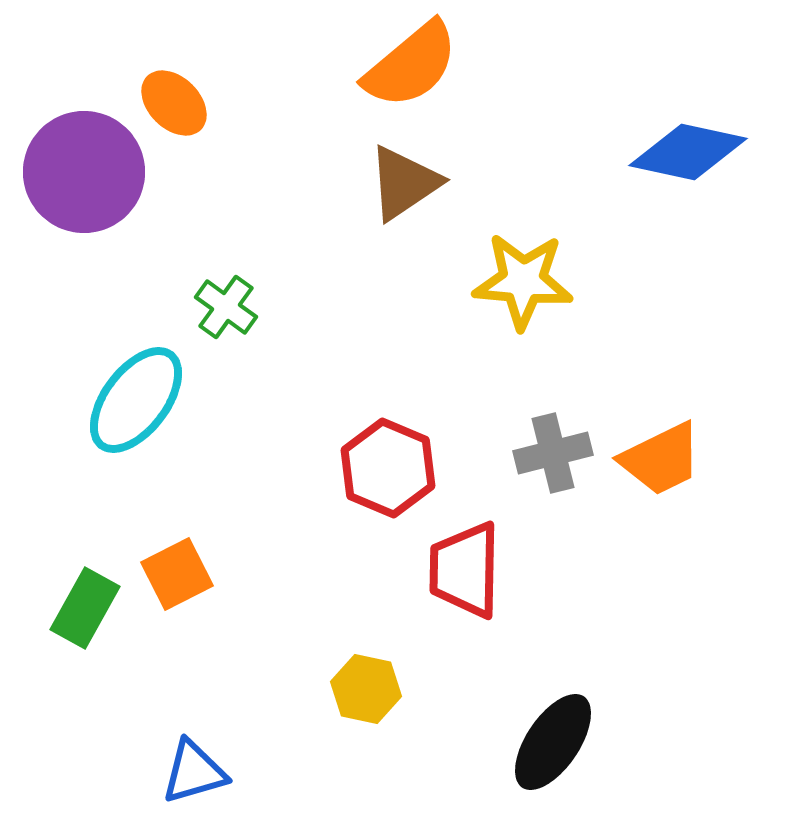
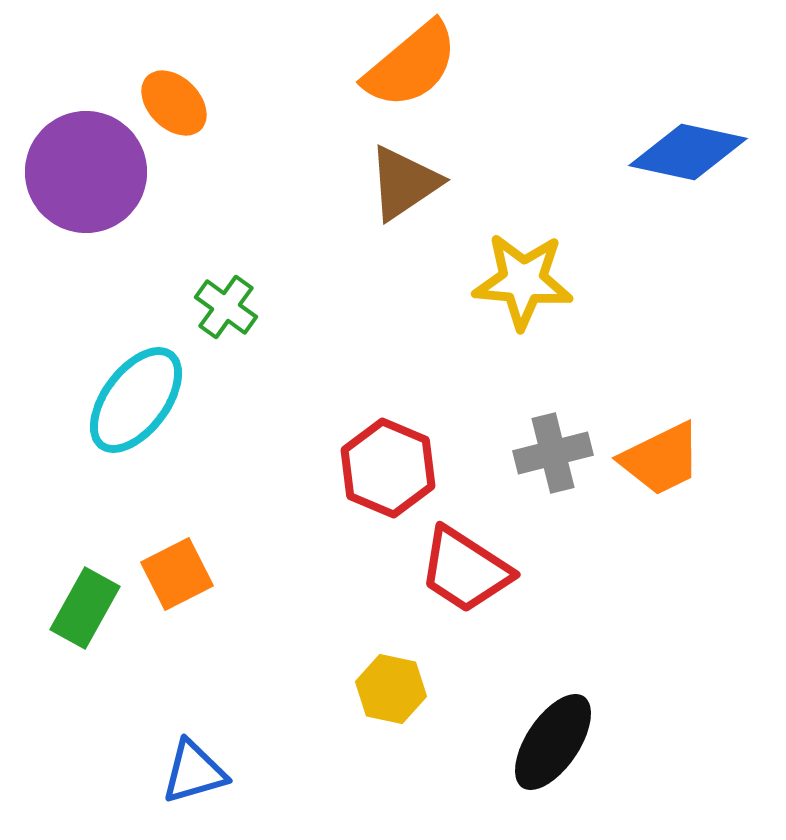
purple circle: moved 2 px right
red trapezoid: rotated 58 degrees counterclockwise
yellow hexagon: moved 25 px right
